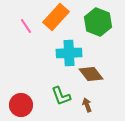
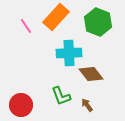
brown arrow: rotated 16 degrees counterclockwise
